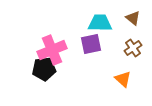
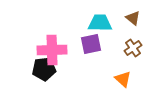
pink cross: rotated 20 degrees clockwise
